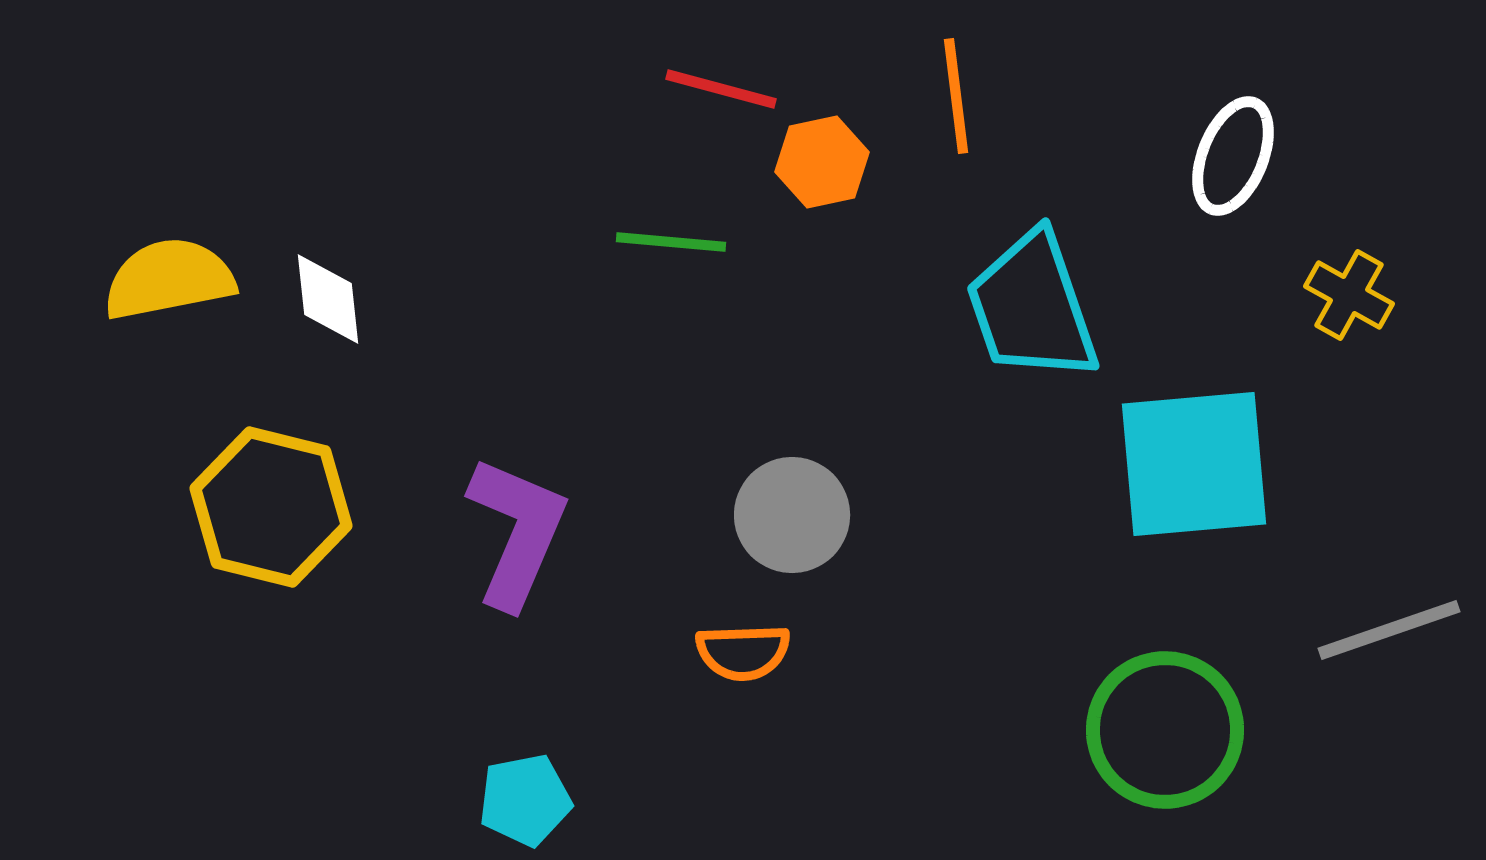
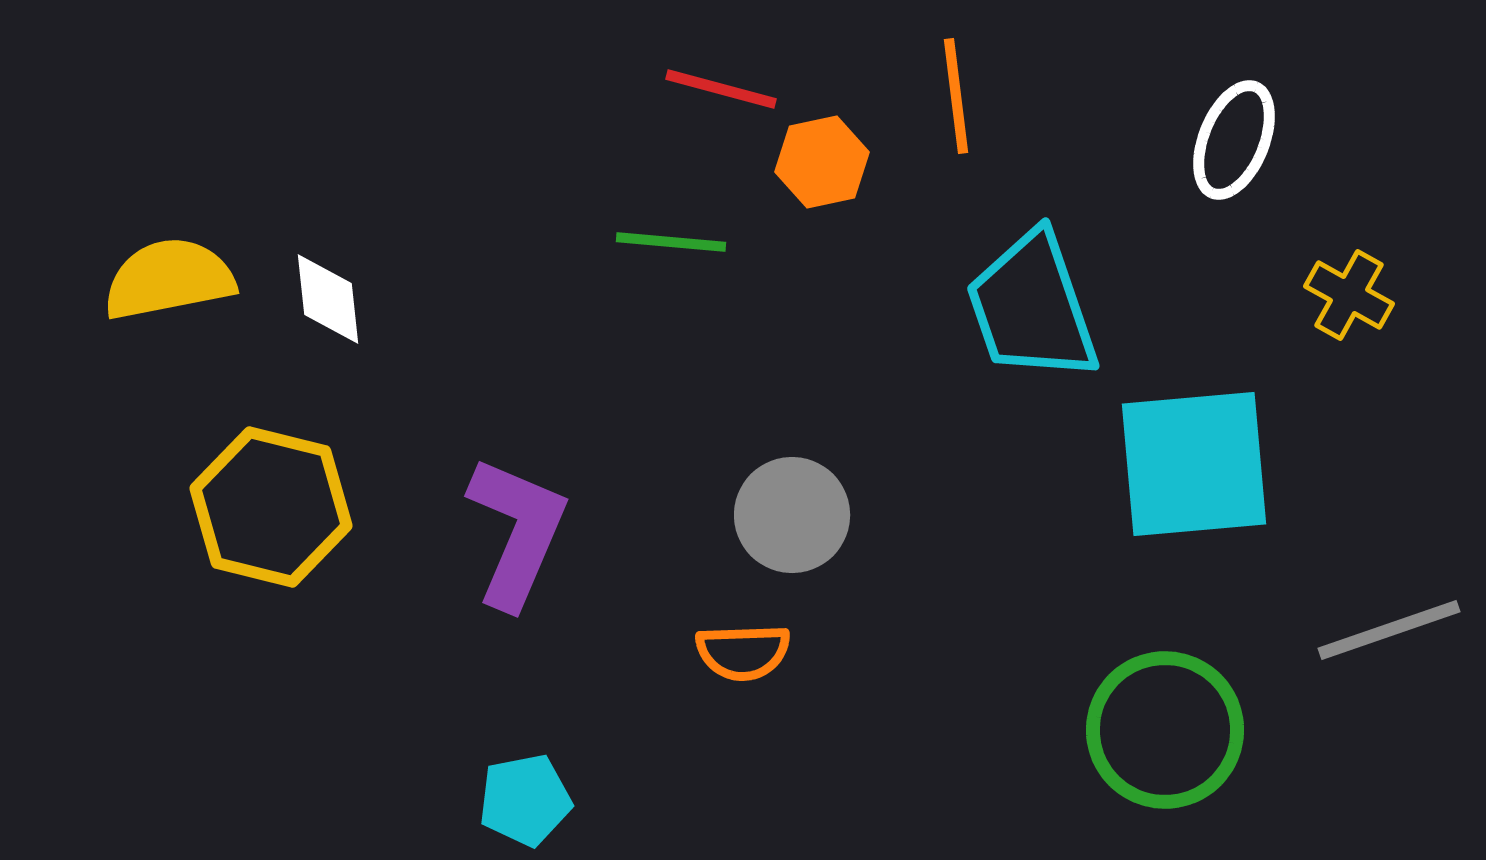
white ellipse: moved 1 px right, 16 px up
